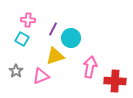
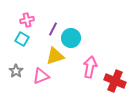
pink cross: moved 1 px left; rotated 16 degrees counterclockwise
red cross: rotated 20 degrees clockwise
